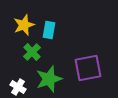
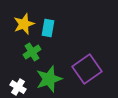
yellow star: moved 1 px up
cyan rectangle: moved 1 px left, 2 px up
green cross: rotated 12 degrees clockwise
purple square: moved 1 px left, 1 px down; rotated 24 degrees counterclockwise
